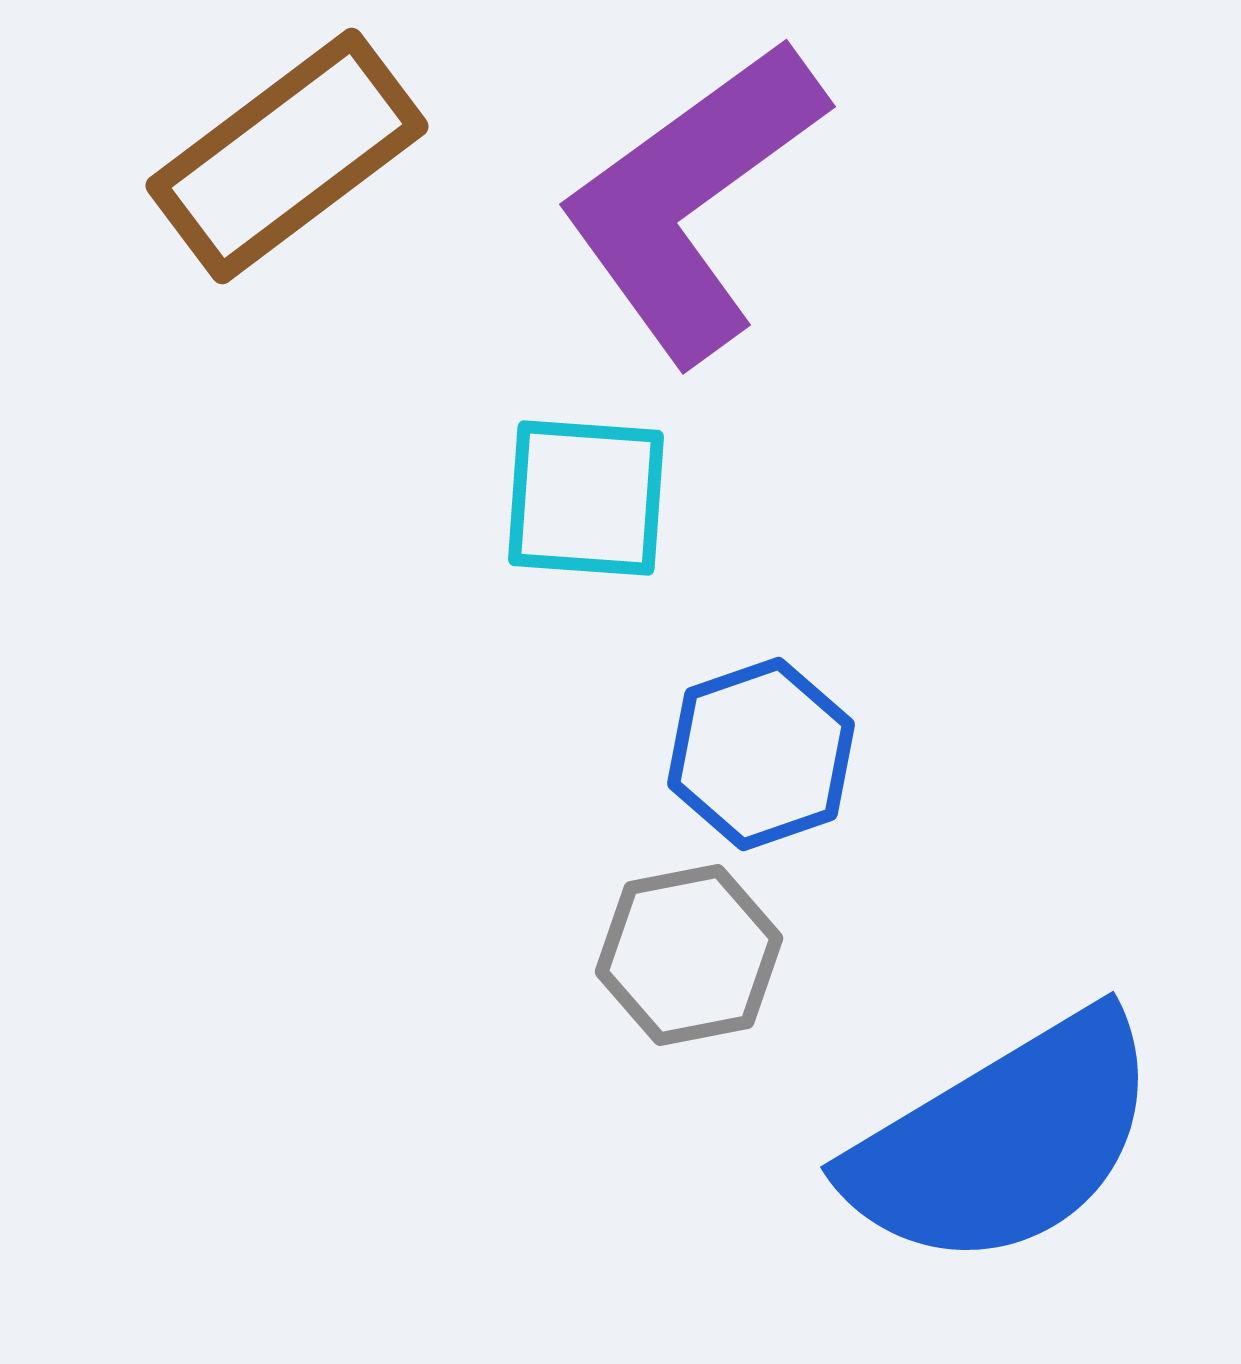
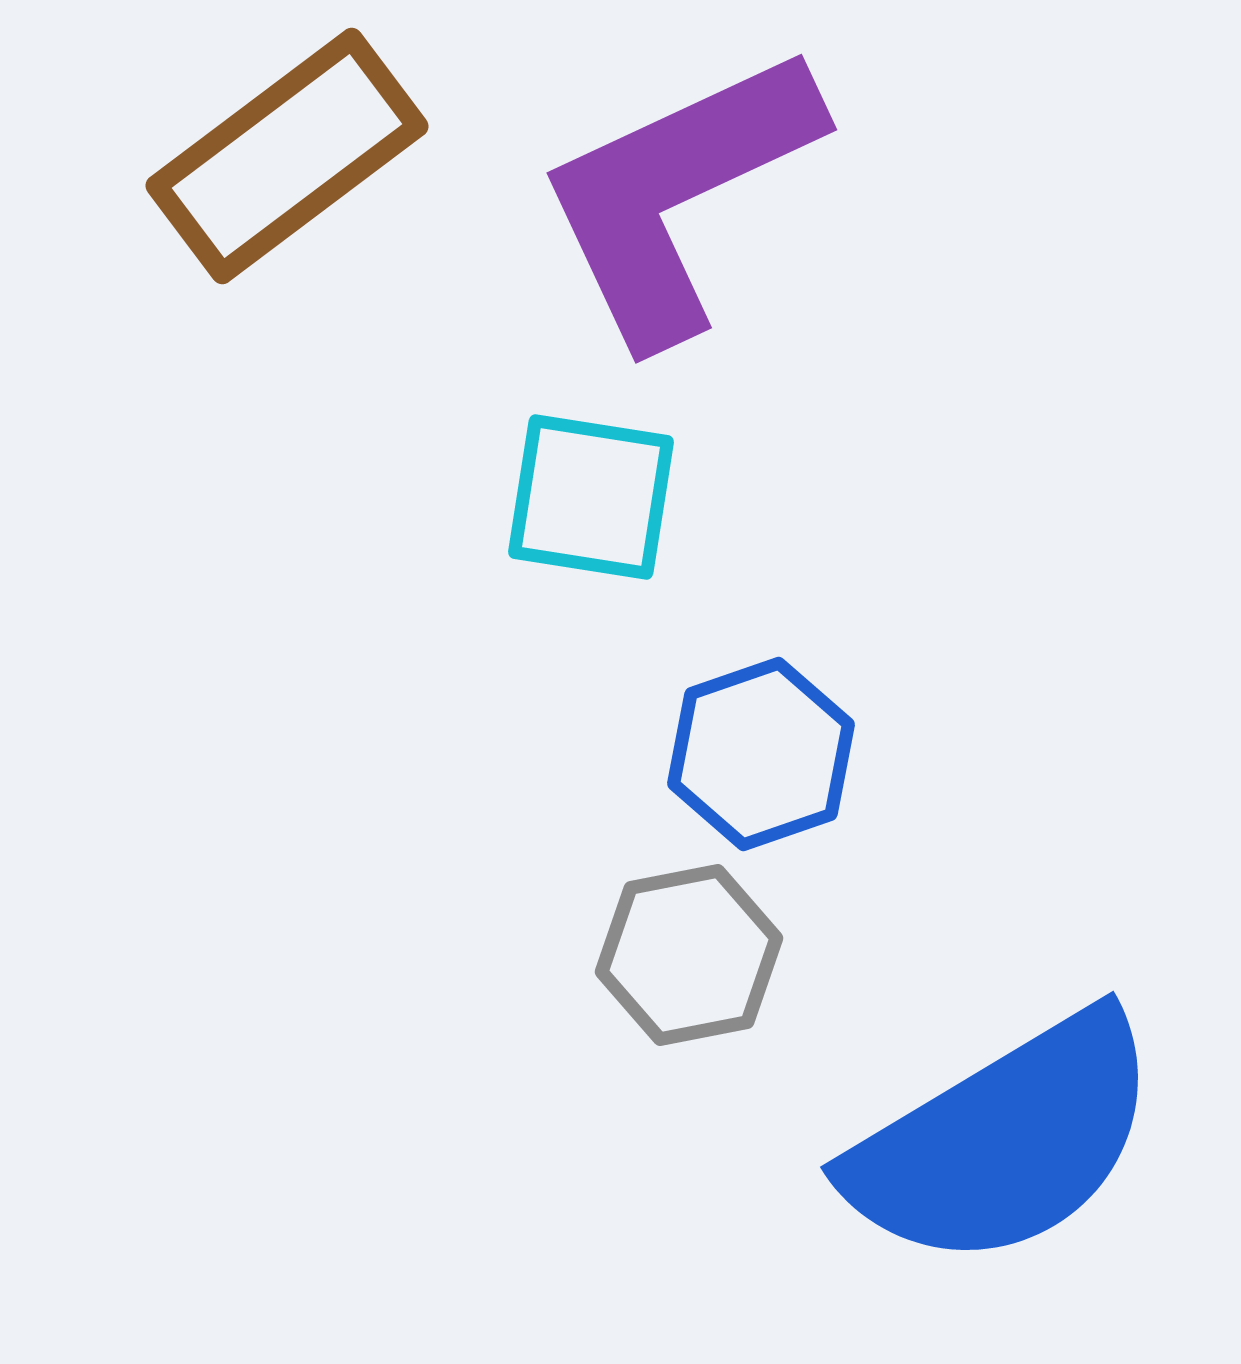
purple L-shape: moved 14 px left, 6 px up; rotated 11 degrees clockwise
cyan square: moved 5 px right, 1 px up; rotated 5 degrees clockwise
